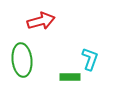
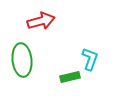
green rectangle: rotated 12 degrees counterclockwise
